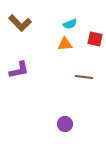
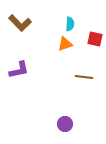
cyan semicircle: rotated 64 degrees counterclockwise
orange triangle: rotated 14 degrees counterclockwise
